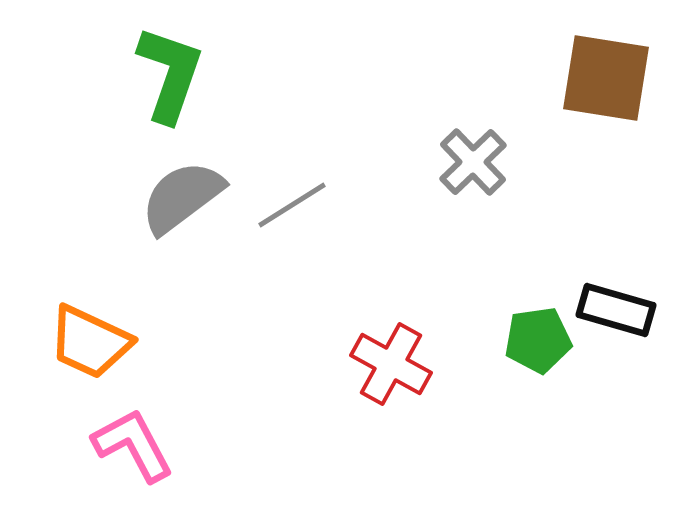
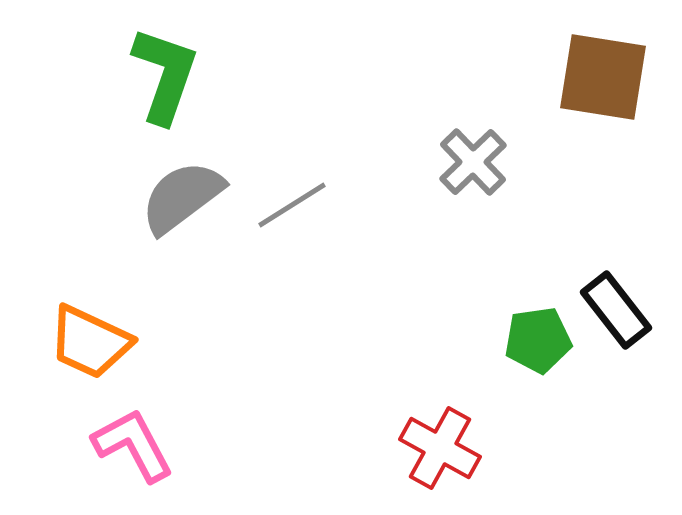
green L-shape: moved 5 px left, 1 px down
brown square: moved 3 px left, 1 px up
black rectangle: rotated 36 degrees clockwise
red cross: moved 49 px right, 84 px down
